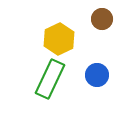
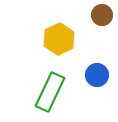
brown circle: moved 4 px up
green rectangle: moved 13 px down
